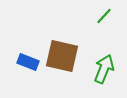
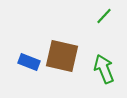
blue rectangle: moved 1 px right
green arrow: rotated 44 degrees counterclockwise
